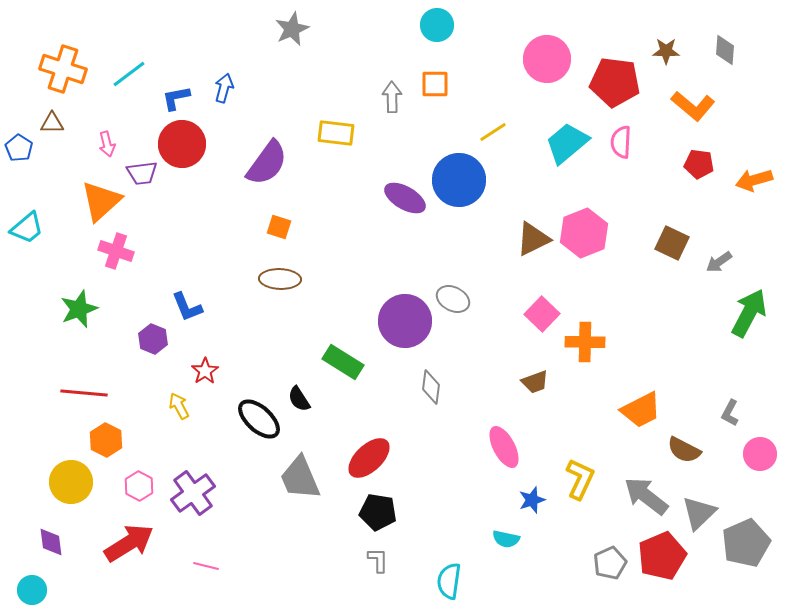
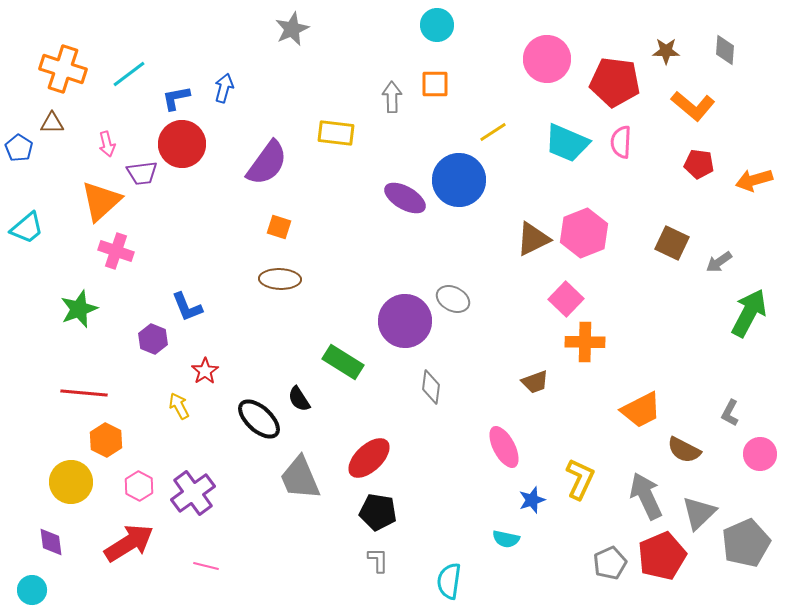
cyan trapezoid at (567, 143): rotated 117 degrees counterclockwise
pink square at (542, 314): moved 24 px right, 15 px up
gray arrow at (646, 496): rotated 27 degrees clockwise
